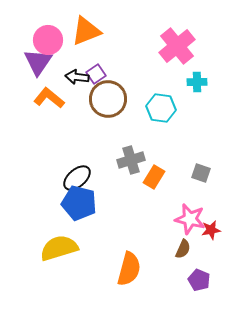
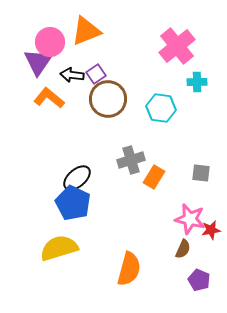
pink circle: moved 2 px right, 2 px down
black arrow: moved 5 px left, 2 px up
gray square: rotated 12 degrees counterclockwise
blue pentagon: moved 6 px left; rotated 12 degrees clockwise
